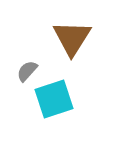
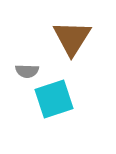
gray semicircle: rotated 130 degrees counterclockwise
